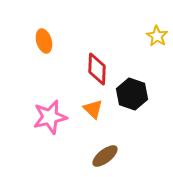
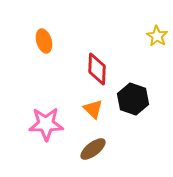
black hexagon: moved 1 px right, 5 px down
pink star: moved 4 px left, 7 px down; rotated 12 degrees clockwise
brown ellipse: moved 12 px left, 7 px up
